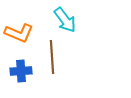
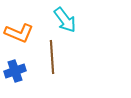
blue cross: moved 6 px left; rotated 15 degrees counterclockwise
